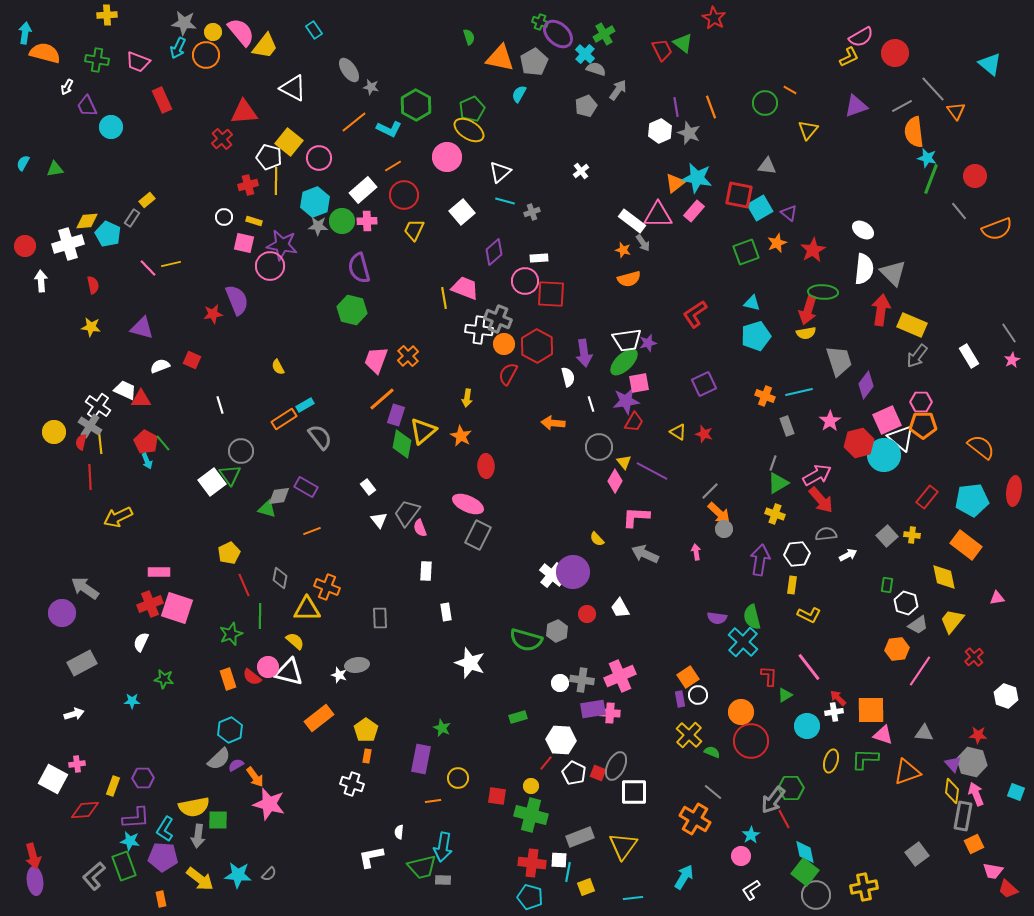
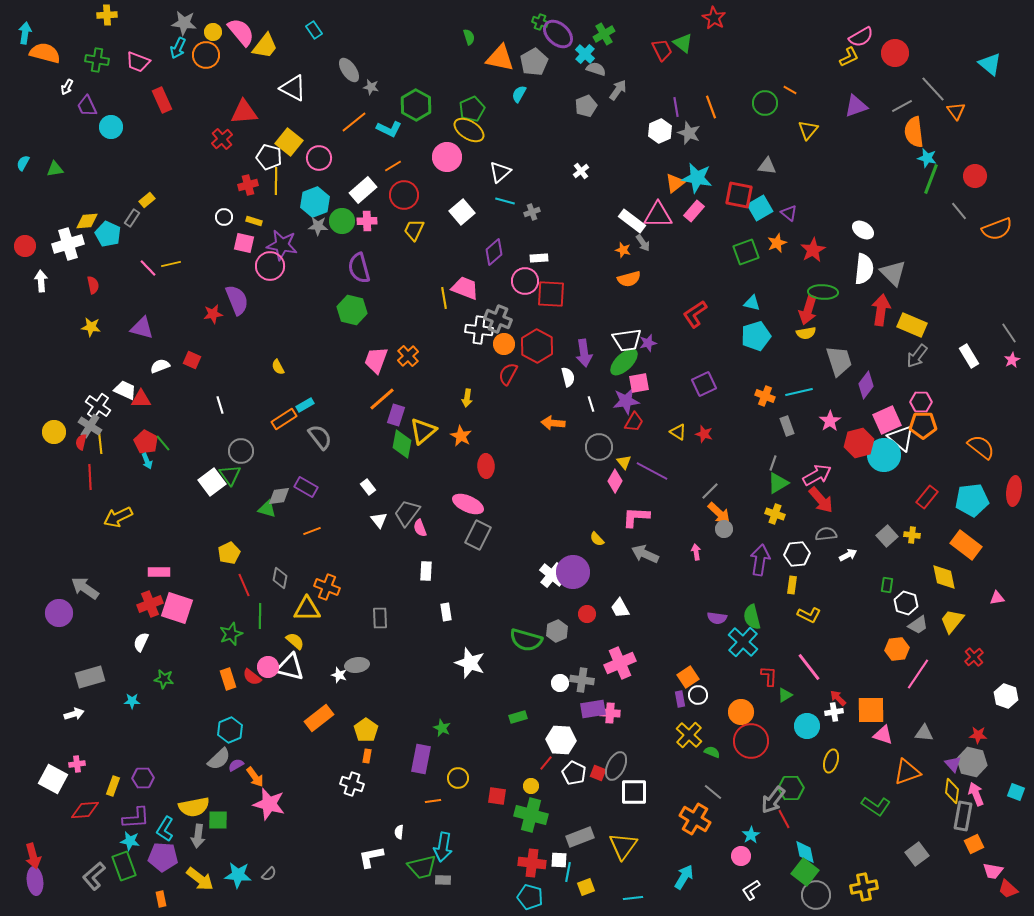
purple circle at (62, 613): moved 3 px left
gray rectangle at (82, 663): moved 8 px right, 14 px down; rotated 12 degrees clockwise
pink line at (920, 671): moved 2 px left, 3 px down
white triangle at (289, 672): moved 1 px right, 5 px up
pink cross at (620, 676): moved 13 px up
green L-shape at (865, 759): moved 11 px right, 47 px down; rotated 148 degrees counterclockwise
